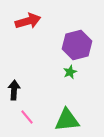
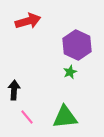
purple hexagon: rotated 20 degrees counterclockwise
green triangle: moved 2 px left, 3 px up
